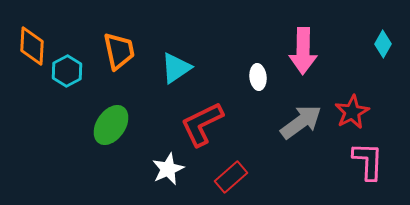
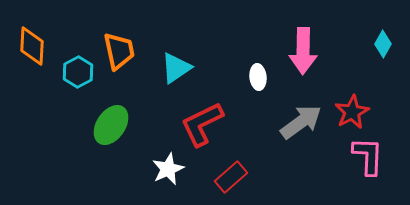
cyan hexagon: moved 11 px right, 1 px down
pink L-shape: moved 5 px up
